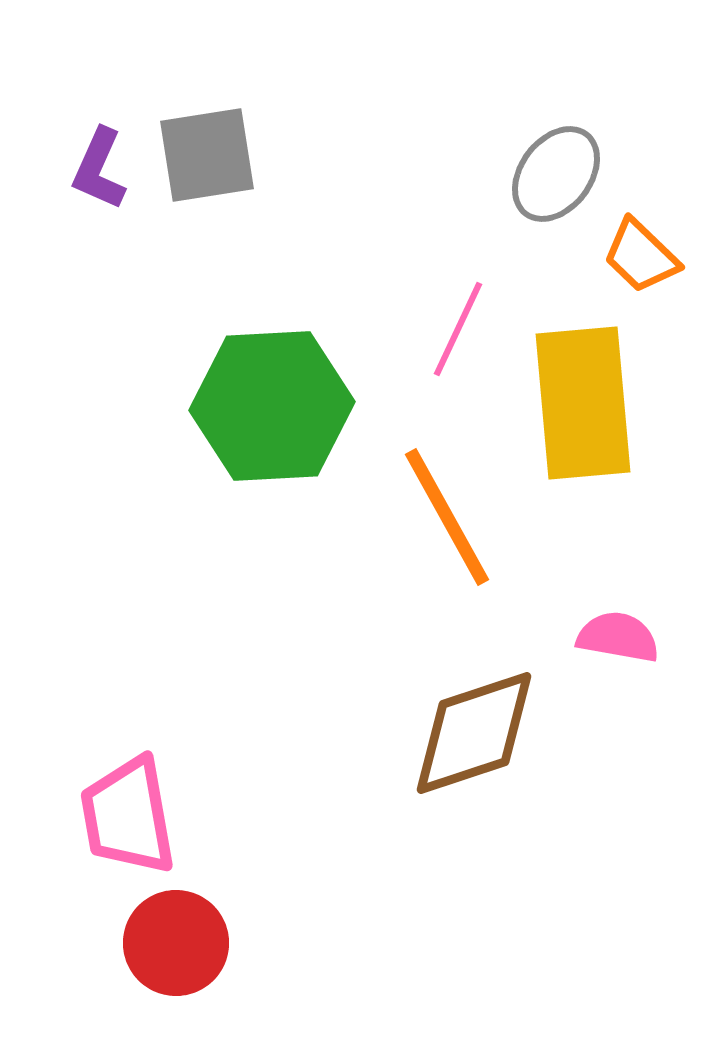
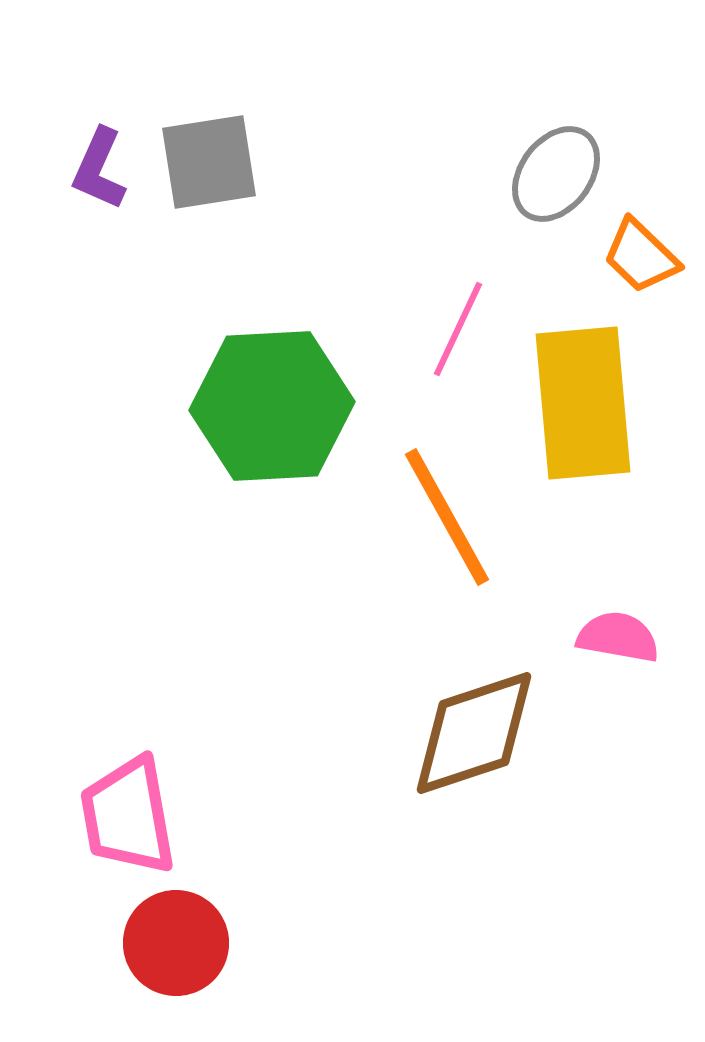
gray square: moved 2 px right, 7 px down
